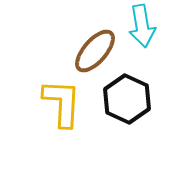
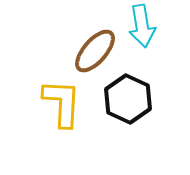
black hexagon: moved 1 px right
